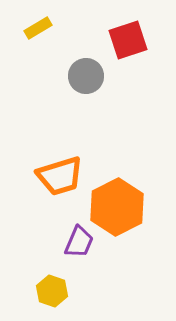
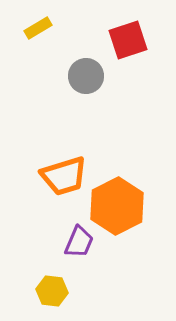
orange trapezoid: moved 4 px right
orange hexagon: moved 1 px up
yellow hexagon: rotated 12 degrees counterclockwise
